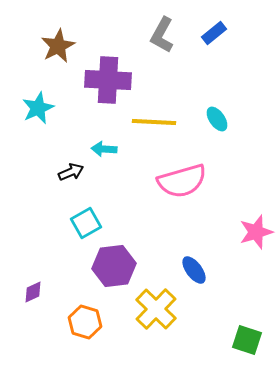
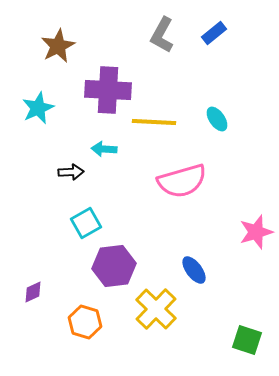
purple cross: moved 10 px down
black arrow: rotated 20 degrees clockwise
